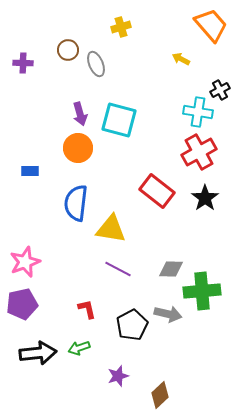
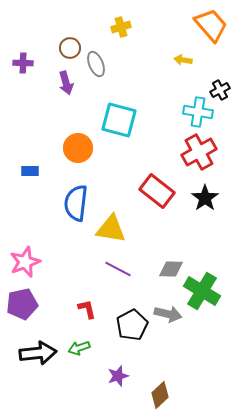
brown circle: moved 2 px right, 2 px up
yellow arrow: moved 2 px right, 1 px down; rotated 18 degrees counterclockwise
purple arrow: moved 14 px left, 31 px up
green cross: rotated 36 degrees clockwise
